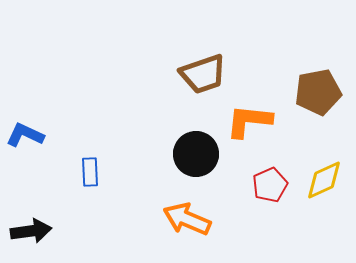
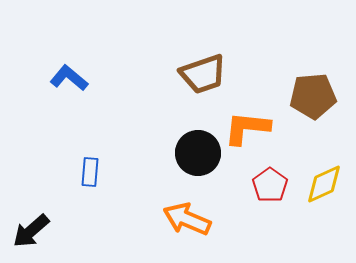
brown pentagon: moved 5 px left, 4 px down; rotated 6 degrees clockwise
orange L-shape: moved 2 px left, 7 px down
blue L-shape: moved 44 px right, 57 px up; rotated 15 degrees clockwise
black circle: moved 2 px right, 1 px up
blue rectangle: rotated 8 degrees clockwise
yellow diamond: moved 4 px down
red pentagon: rotated 12 degrees counterclockwise
black arrow: rotated 147 degrees clockwise
